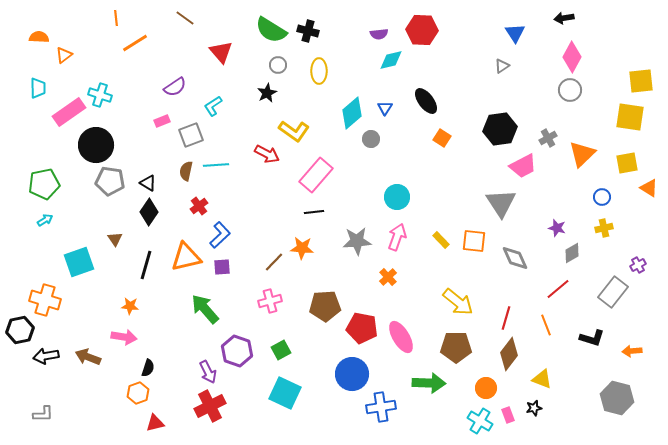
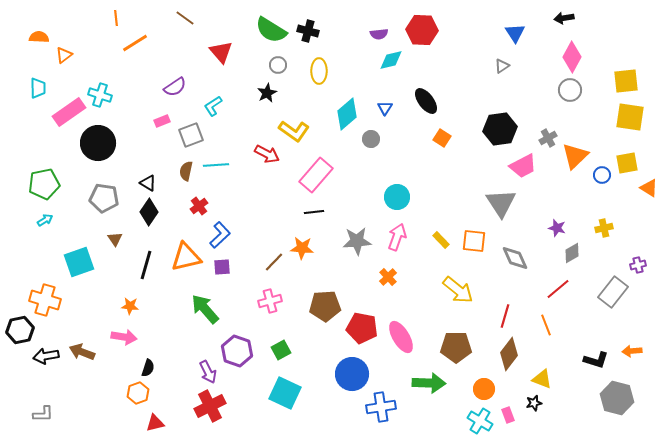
yellow square at (641, 81): moved 15 px left
cyan diamond at (352, 113): moved 5 px left, 1 px down
black circle at (96, 145): moved 2 px right, 2 px up
orange triangle at (582, 154): moved 7 px left, 2 px down
gray pentagon at (110, 181): moved 6 px left, 17 px down
blue circle at (602, 197): moved 22 px up
purple cross at (638, 265): rotated 14 degrees clockwise
yellow arrow at (458, 302): moved 12 px up
red line at (506, 318): moved 1 px left, 2 px up
black L-shape at (592, 338): moved 4 px right, 22 px down
brown arrow at (88, 357): moved 6 px left, 5 px up
orange circle at (486, 388): moved 2 px left, 1 px down
black star at (534, 408): moved 5 px up
